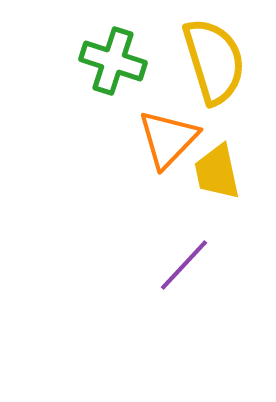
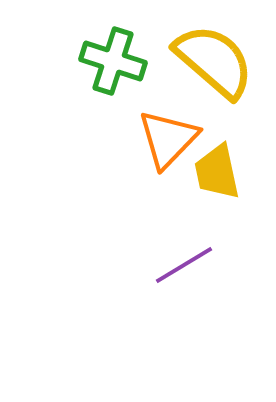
yellow semicircle: rotated 32 degrees counterclockwise
purple line: rotated 16 degrees clockwise
